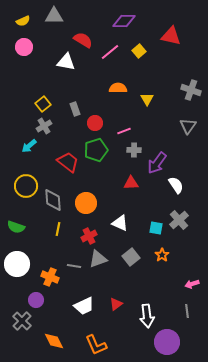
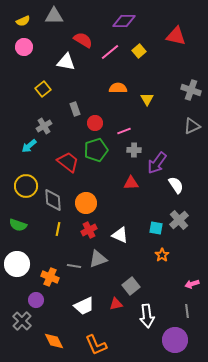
red triangle at (171, 36): moved 5 px right
yellow square at (43, 104): moved 15 px up
gray triangle at (188, 126): moved 4 px right; rotated 30 degrees clockwise
white triangle at (120, 223): moved 12 px down
green semicircle at (16, 227): moved 2 px right, 2 px up
red cross at (89, 236): moved 6 px up
gray square at (131, 257): moved 29 px down
red triangle at (116, 304): rotated 24 degrees clockwise
purple circle at (167, 342): moved 8 px right, 2 px up
